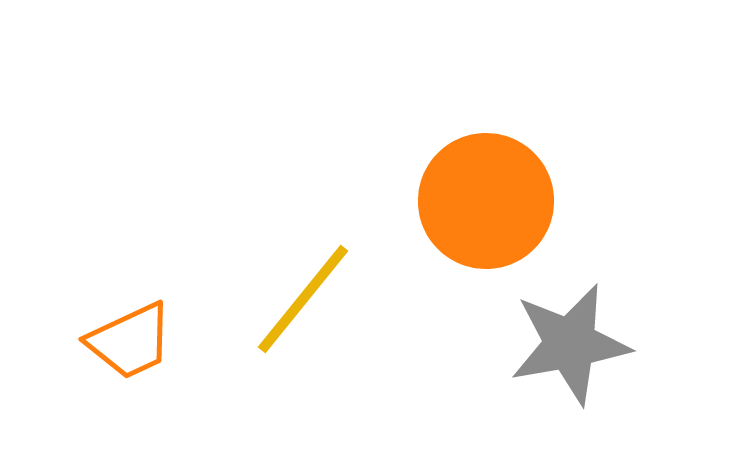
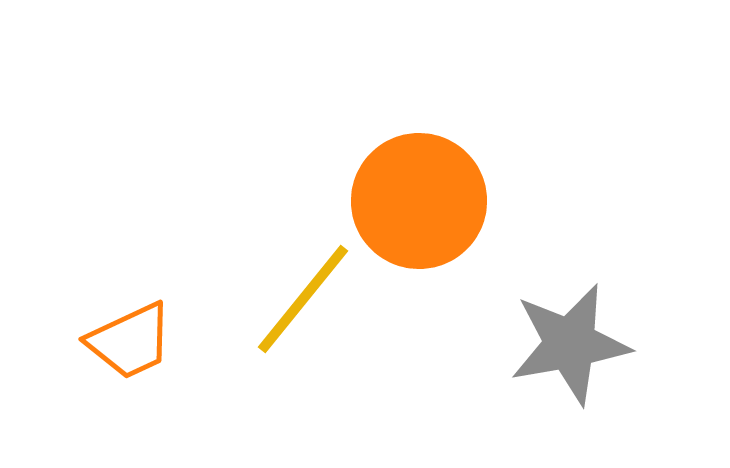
orange circle: moved 67 px left
